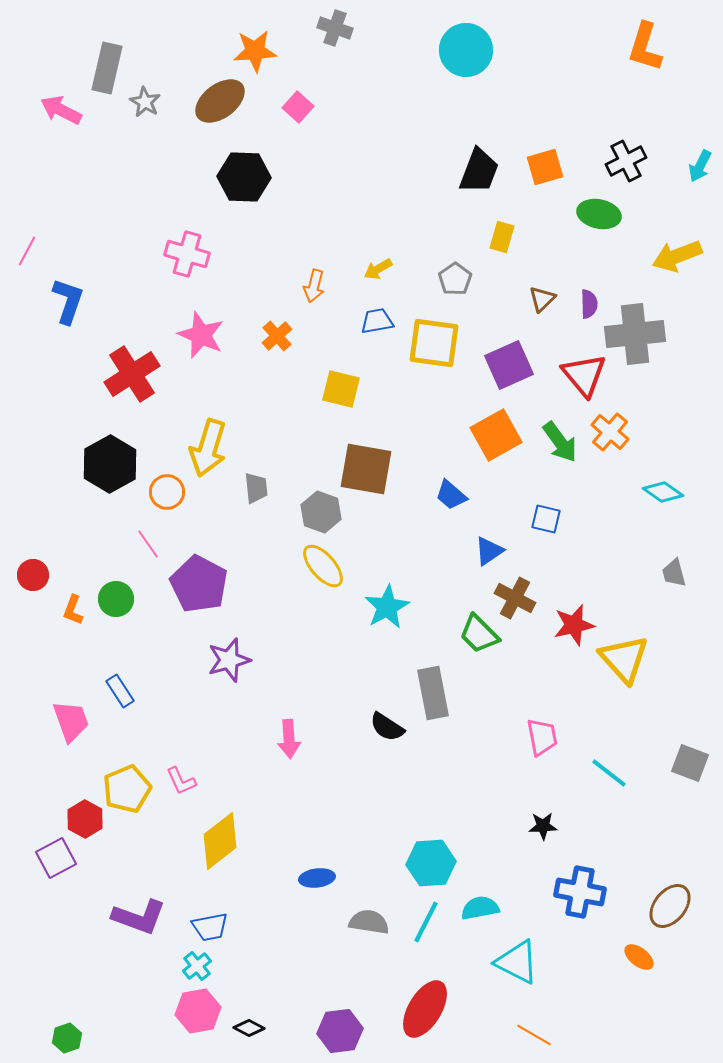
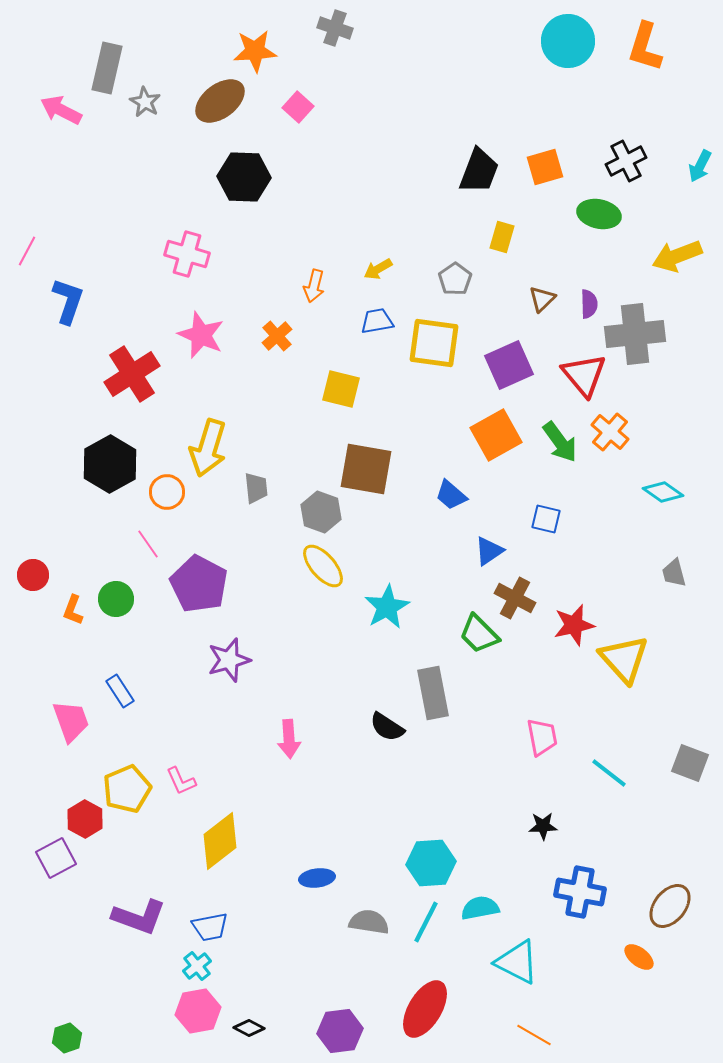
cyan circle at (466, 50): moved 102 px right, 9 px up
